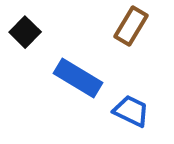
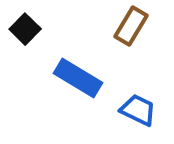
black square: moved 3 px up
blue trapezoid: moved 7 px right, 1 px up
